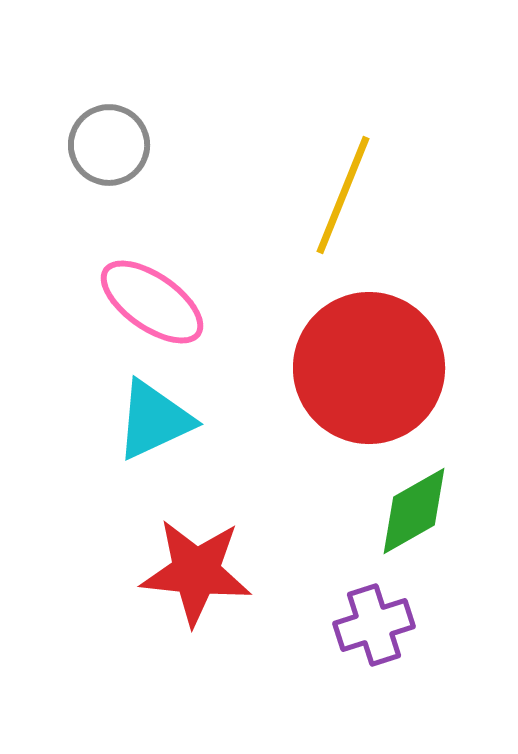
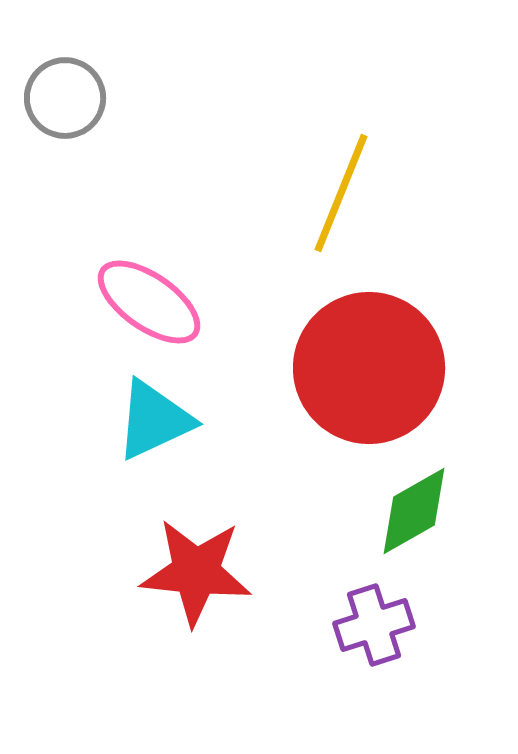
gray circle: moved 44 px left, 47 px up
yellow line: moved 2 px left, 2 px up
pink ellipse: moved 3 px left
